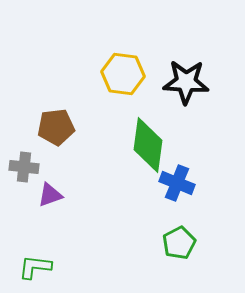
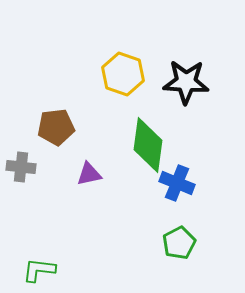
yellow hexagon: rotated 12 degrees clockwise
gray cross: moved 3 px left
purple triangle: moved 39 px right, 21 px up; rotated 8 degrees clockwise
green L-shape: moved 4 px right, 3 px down
